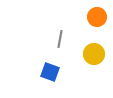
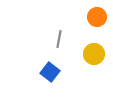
gray line: moved 1 px left
blue square: rotated 18 degrees clockwise
